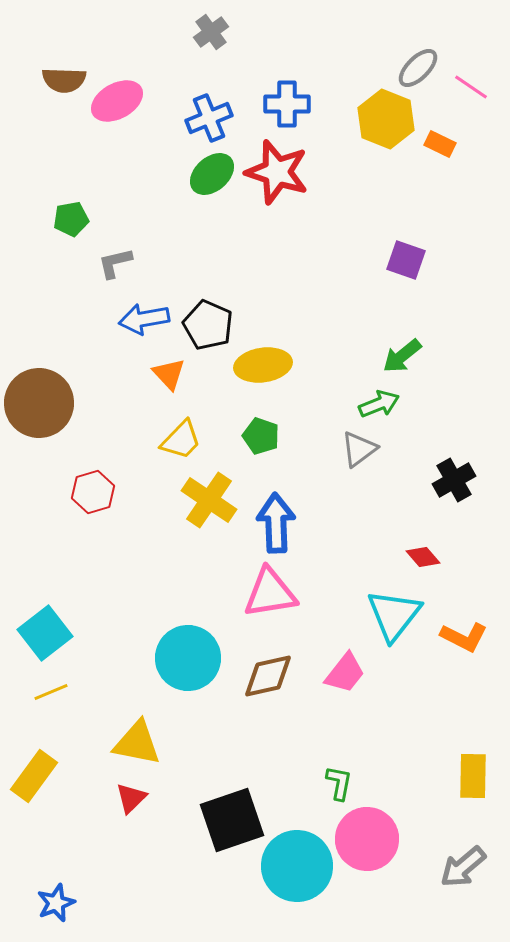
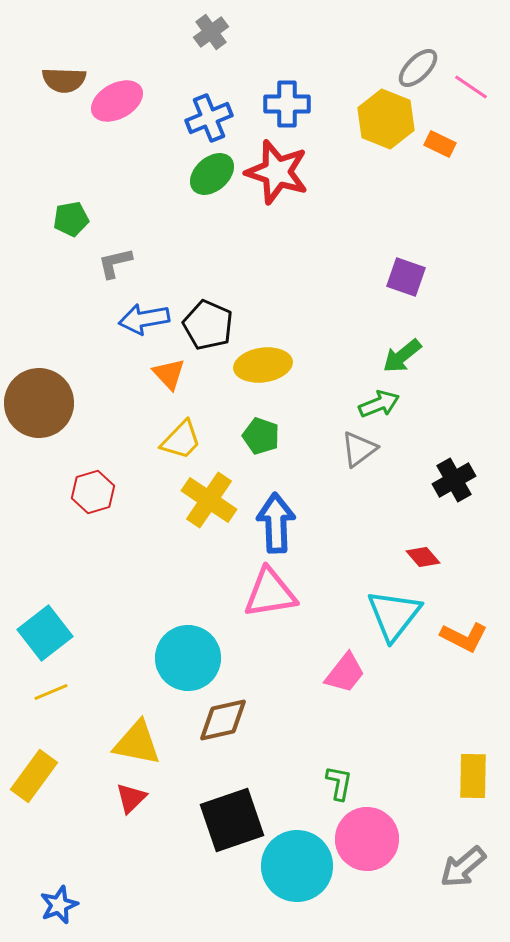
purple square at (406, 260): moved 17 px down
brown diamond at (268, 676): moved 45 px left, 44 px down
blue star at (56, 903): moved 3 px right, 2 px down
